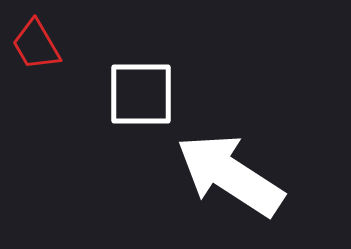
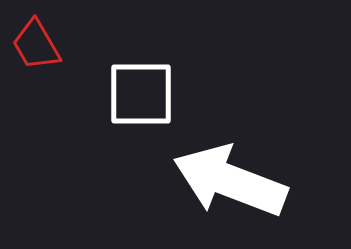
white arrow: moved 6 px down; rotated 12 degrees counterclockwise
